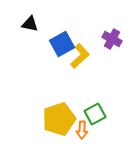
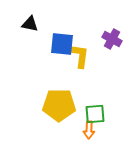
blue square: rotated 35 degrees clockwise
yellow L-shape: rotated 40 degrees counterclockwise
green square: rotated 25 degrees clockwise
yellow pentagon: moved 14 px up; rotated 20 degrees clockwise
orange arrow: moved 7 px right
